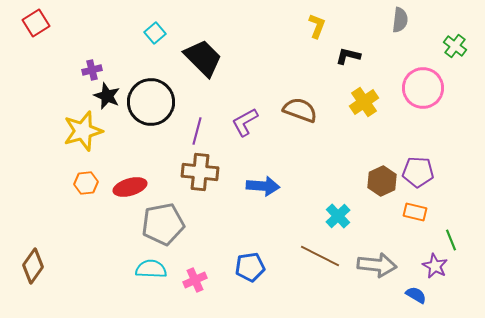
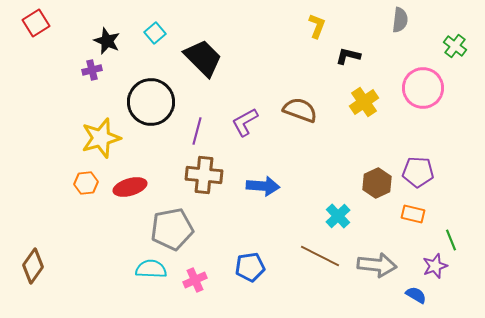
black star: moved 55 px up
yellow star: moved 18 px right, 7 px down
brown cross: moved 4 px right, 3 px down
brown hexagon: moved 5 px left, 2 px down
orange rectangle: moved 2 px left, 2 px down
gray pentagon: moved 9 px right, 5 px down
purple star: rotated 25 degrees clockwise
